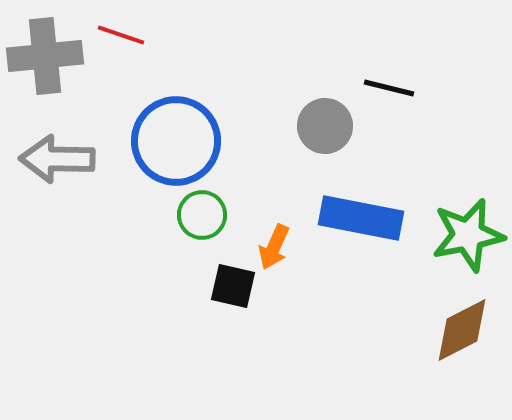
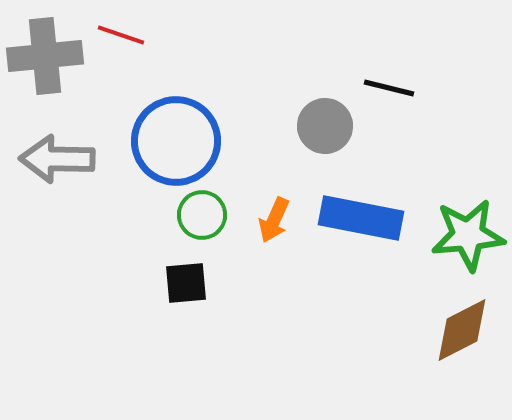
green star: rotated 6 degrees clockwise
orange arrow: moved 27 px up
black square: moved 47 px left, 3 px up; rotated 18 degrees counterclockwise
